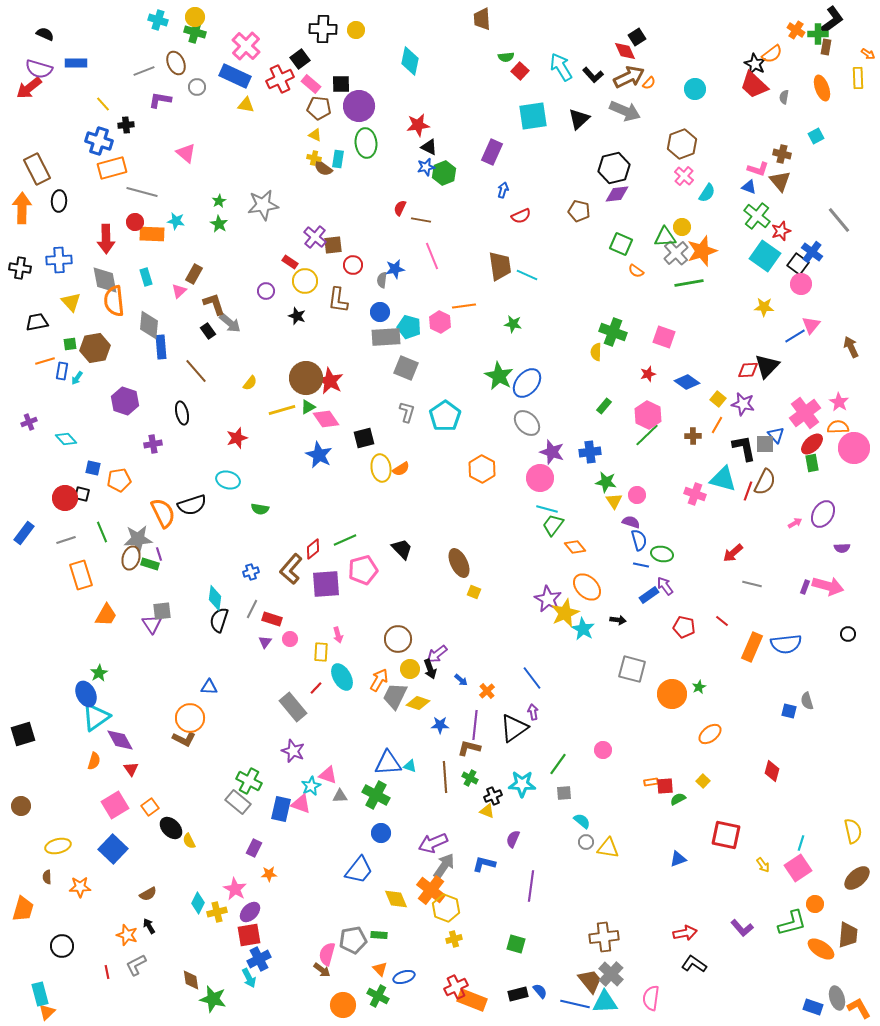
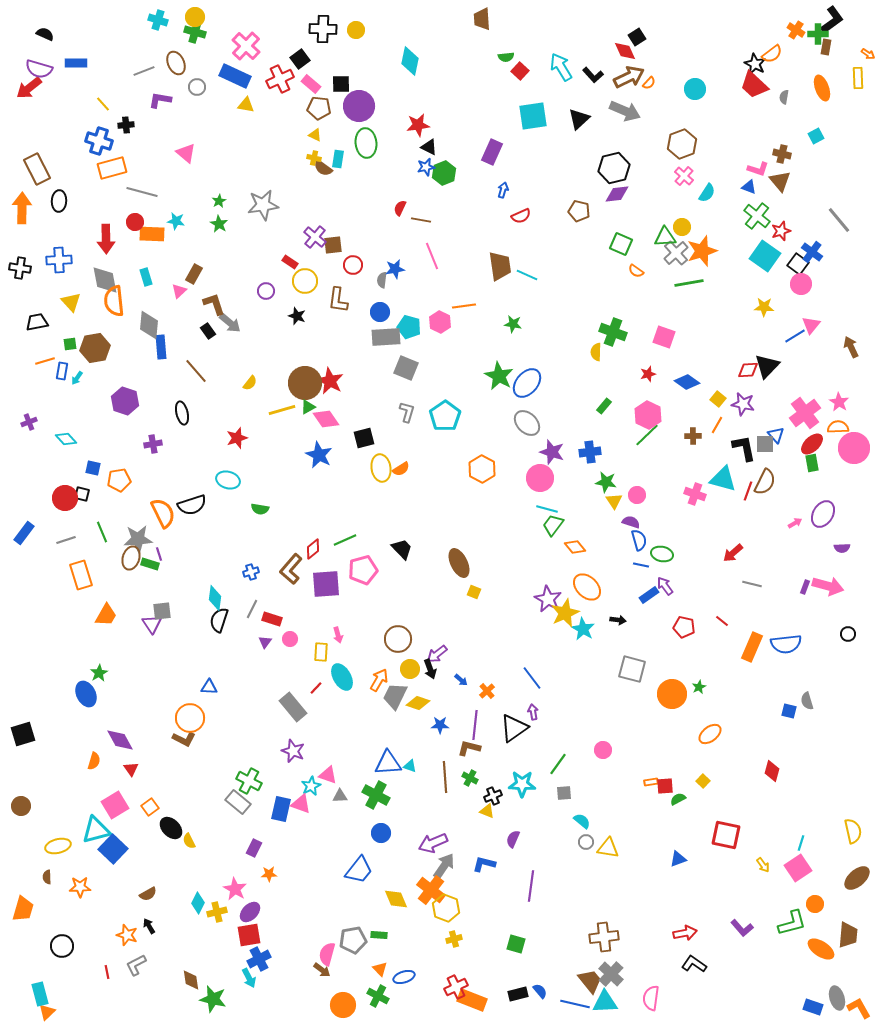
brown circle at (306, 378): moved 1 px left, 5 px down
cyan triangle at (96, 717): moved 113 px down; rotated 20 degrees clockwise
